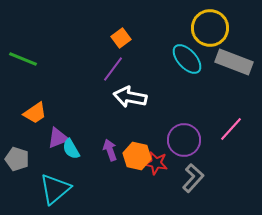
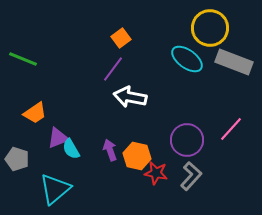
cyan ellipse: rotated 12 degrees counterclockwise
purple circle: moved 3 px right
red star: moved 10 px down
gray L-shape: moved 2 px left, 2 px up
